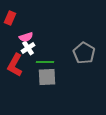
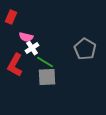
red rectangle: moved 1 px right, 1 px up
pink semicircle: rotated 32 degrees clockwise
white cross: moved 4 px right
gray pentagon: moved 1 px right, 4 px up
green line: rotated 30 degrees clockwise
